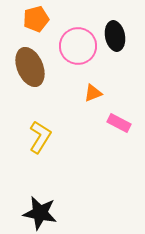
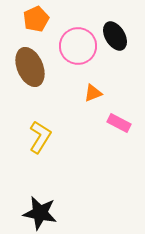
orange pentagon: rotated 10 degrees counterclockwise
black ellipse: rotated 20 degrees counterclockwise
